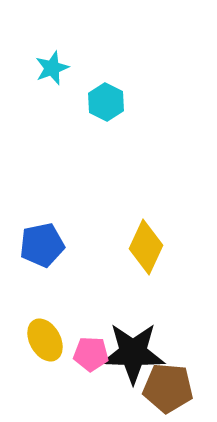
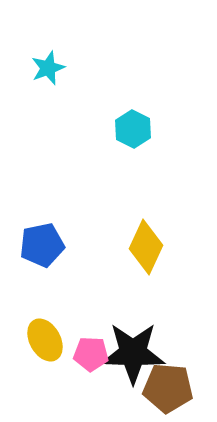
cyan star: moved 4 px left
cyan hexagon: moved 27 px right, 27 px down
